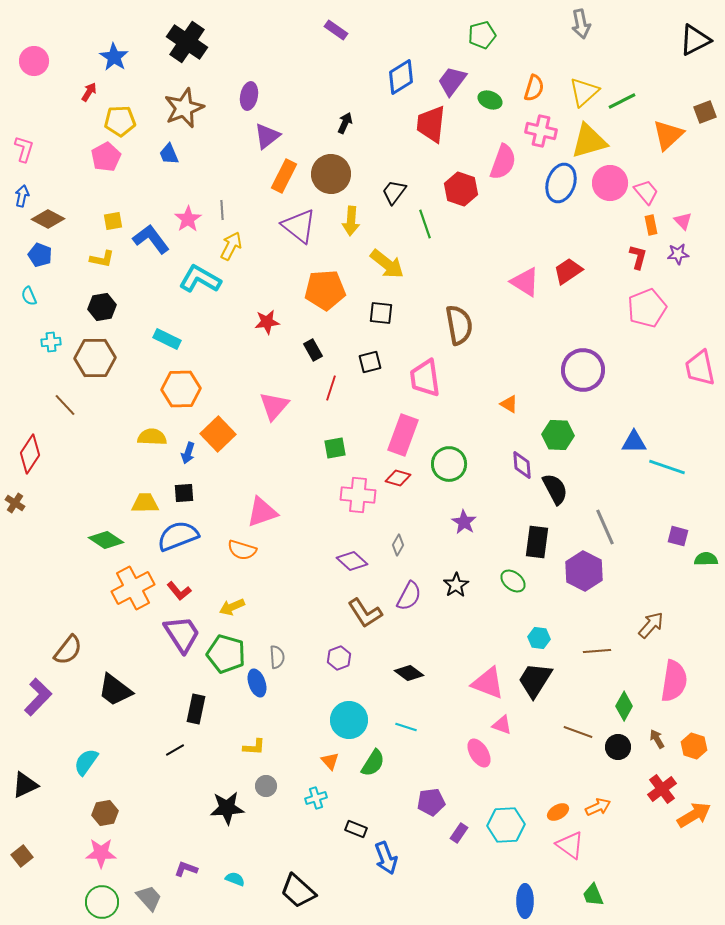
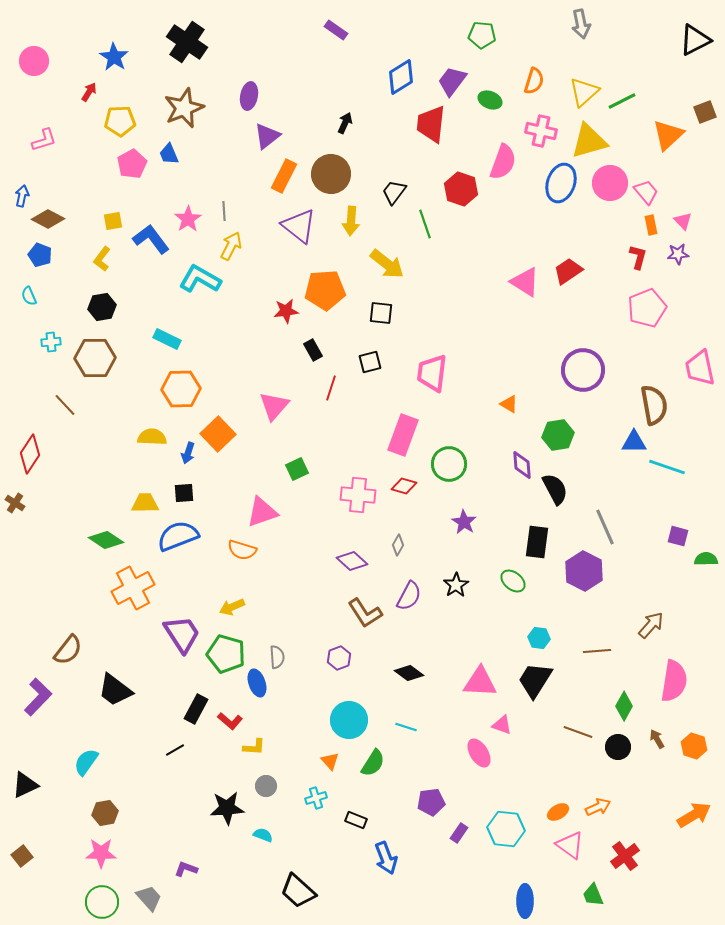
green pentagon at (482, 35): rotated 20 degrees clockwise
orange semicircle at (534, 88): moved 7 px up
pink L-shape at (24, 149): moved 20 px right, 9 px up; rotated 56 degrees clockwise
pink pentagon at (106, 157): moved 26 px right, 7 px down
gray line at (222, 210): moved 2 px right, 1 px down
yellow L-shape at (102, 259): rotated 115 degrees clockwise
red star at (267, 322): moved 19 px right, 11 px up
brown semicircle at (459, 325): moved 195 px right, 80 px down
pink trapezoid at (425, 378): moved 7 px right, 5 px up; rotated 15 degrees clockwise
green hexagon at (558, 435): rotated 12 degrees counterclockwise
green square at (335, 448): moved 38 px left, 21 px down; rotated 15 degrees counterclockwise
red diamond at (398, 478): moved 6 px right, 8 px down
red L-shape at (179, 591): moved 51 px right, 130 px down; rotated 10 degrees counterclockwise
pink triangle at (488, 683): moved 8 px left, 1 px up; rotated 18 degrees counterclockwise
black rectangle at (196, 709): rotated 16 degrees clockwise
red cross at (662, 789): moved 37 px left, 67 px down
cyan hexagon at (506, 825): moved 4 px down; rotated 9 degrees clockwise
black rectangle at (356, 829): moved 9 px up
cyan semicircle at (235, 879): moved 28 px right, 44 px up
